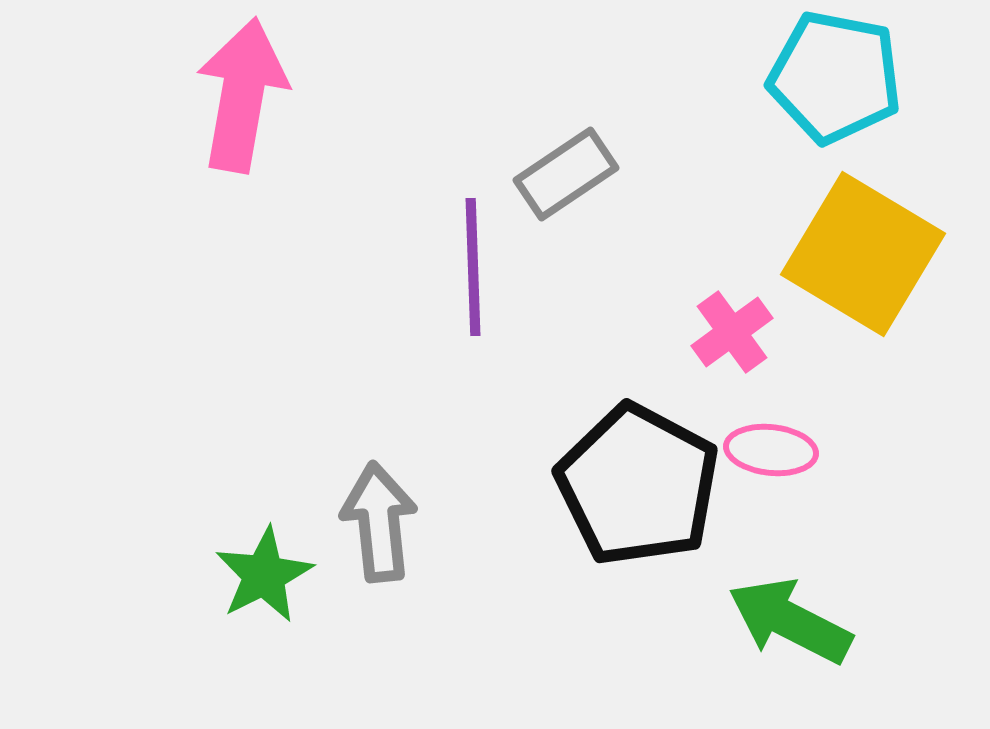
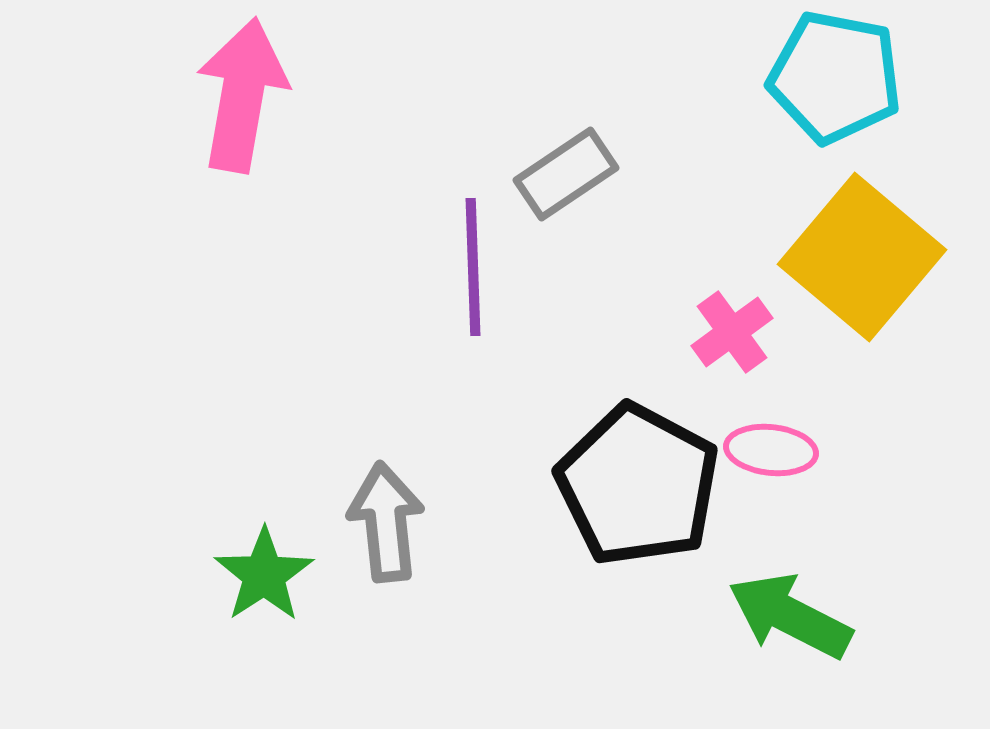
yellow square: moved 1 px left, 3 px down; rotated 9 degrees clockwise
gray arrow: moved 7 px right
green star: rotated 6 degrees counterclockwise
green arrow: moved 5 px up
